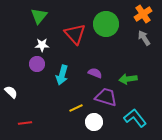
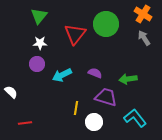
orange cross: rotated 24 degrees counterclockwise
red triangle: rotated 20 degrees clockwise
white star: moved 2 px left, 2 px up
cyan arrow: rotated 48 degrees clockwise
yellow line: rotated 56 degrees counterclockwise
